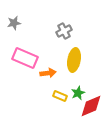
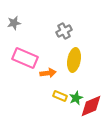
green star: moved 2 px left, 5 px down
